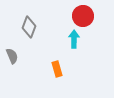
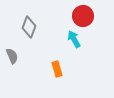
cyan arrow: rotated 30 degrees counterclockwise
